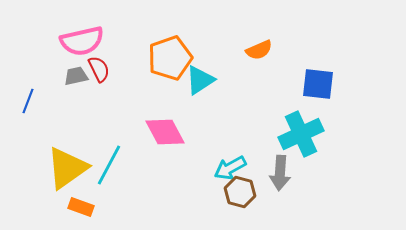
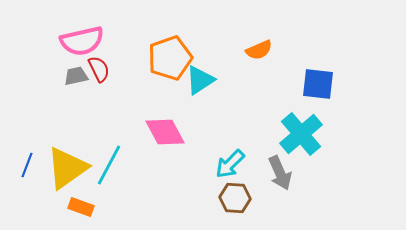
blue line: moved 1 px left, 64 px down
cyan cross: rotated 15 degrees counterclockwise
cyan arrow: moved 4 px up; rotated 16 degrees counterclockwise
gray arrow: rotated 28 degrees counterclockwise
brown hexagon: moved 5 px left, 6 px down; rotated 12 degrees counterclockwise
